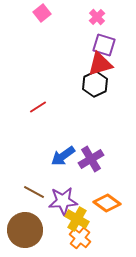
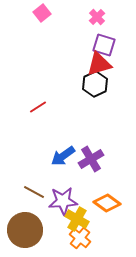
red triangle: moved 1 px left
